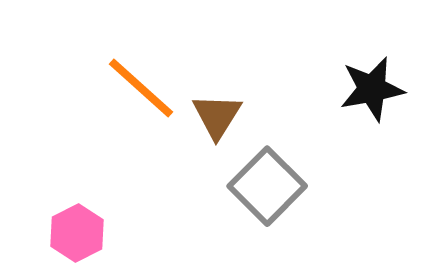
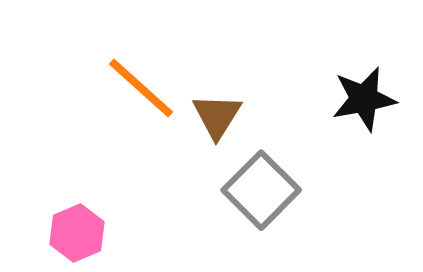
black star: moved 8 px left, 10 px down
gray square: moved 6 px left, 4 px down
pink hexagon: rotated 4 degrees clockwise
